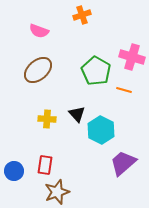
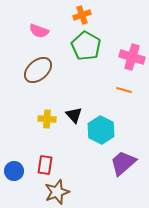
green pentagon: moved 10 px left, 25 px up
black triangle: moved 3 px left, 1 px down
